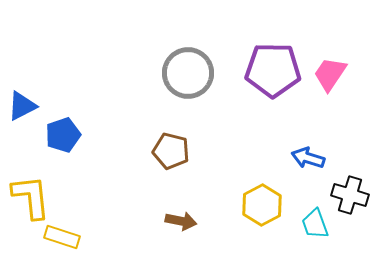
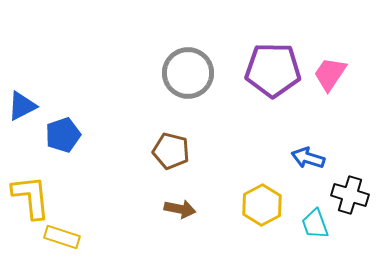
brown arrow: moved 1 px left, 12 px up
